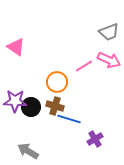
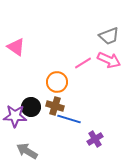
gray trapezoid: moved 4 px down
pink line: moved 1 px left, 3 px up
purple star: moved 15 px down
gray arrow: moved 1 px left
